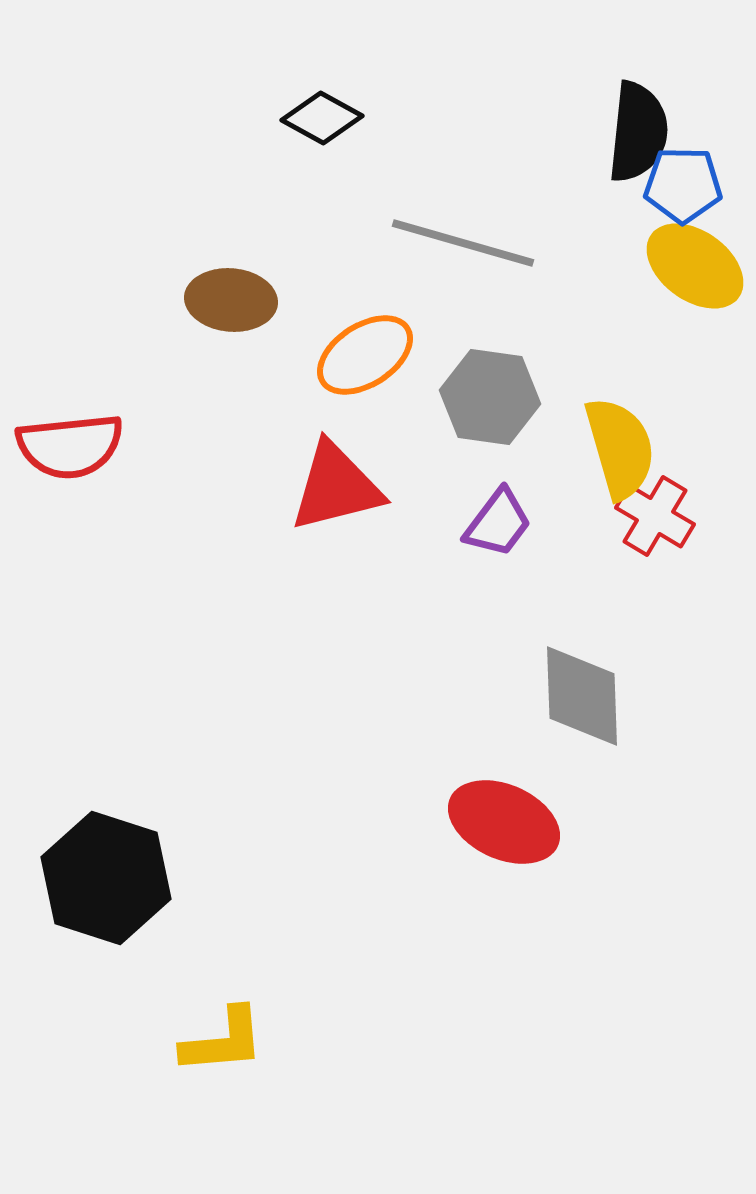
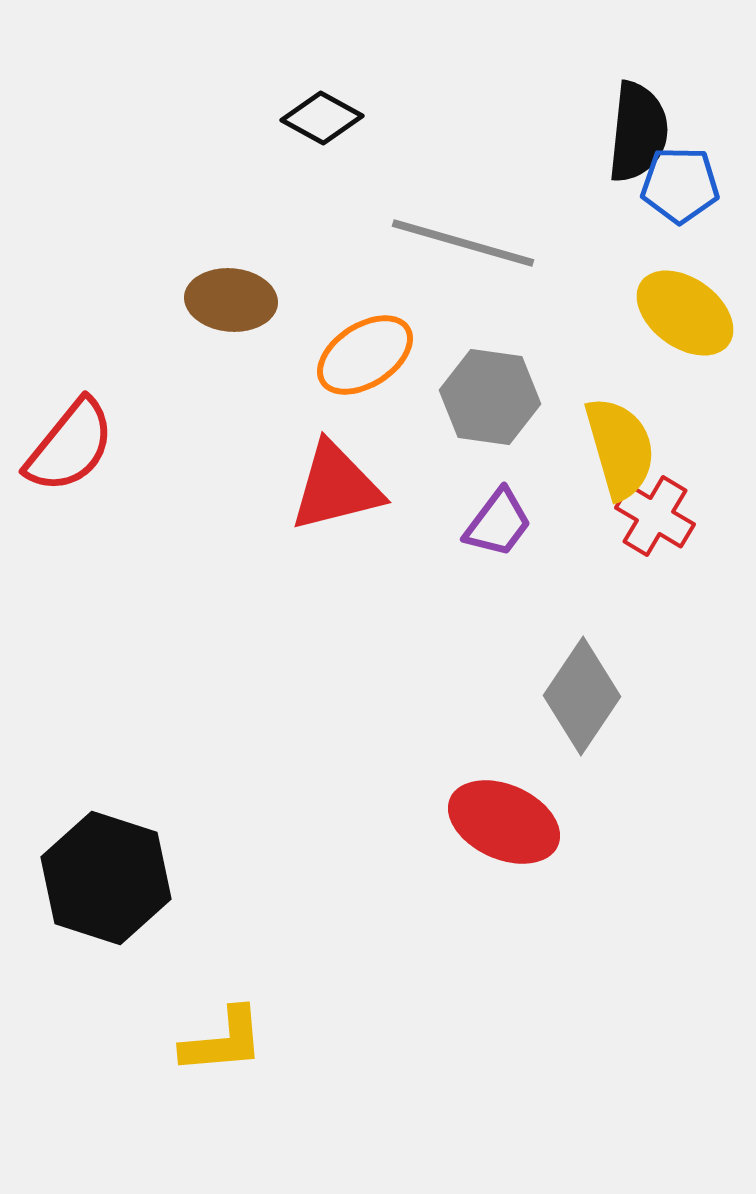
blue pentagon: moved 3 px left
yellow ellipse: moved 10 px left, 47 px down
red semicircle: rotated 45 degrees counterclockwise
gray diamond: rotated 36 degrees clockwise
